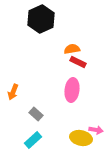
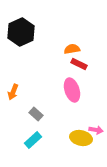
black hexagon: moved 20 px left, 13 px down
red rectangle: moved 1 px right, 2 px down
pink ellipse: rotated 25 degrees counterclockwise
